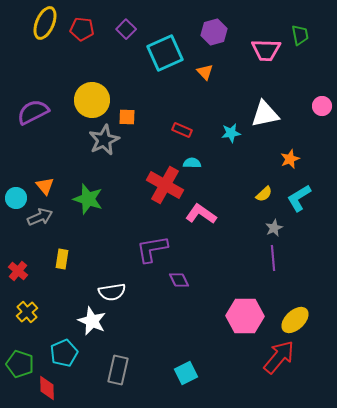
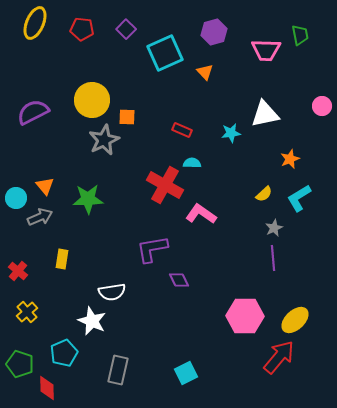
yellow ellipse at (45, 23): moved 10 px left
green star at (88, 199): rotated 20 degrees counterclockwise
